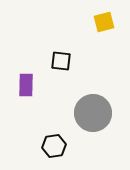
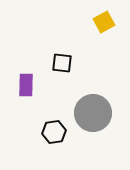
yellow square: rotated 15 degrees counterclockwise
black square: moved 1 px right, 2 px down
black hexagon: moved 14 px up
